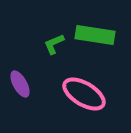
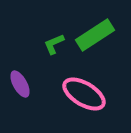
green rectangle: rotated 42 degrees counterclockwise
